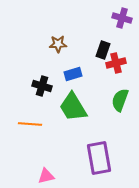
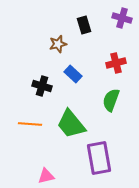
brown star: rotated 12 degrees counterclockwise
black rectangle: moved 19 px left, 25 px up; rotated 36 degrees counterclockwise
blue rectangle: rotated 60 degrees clockwise
green semicircle: moved 9 px left
green trapezoid: moved 2 px left, 17 px down; rotated 8 degrees counterclockwise
